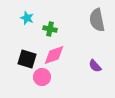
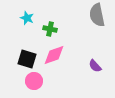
gray semicircle: moved 5 px up
pink circle: moved 8 px left, 4 px down
